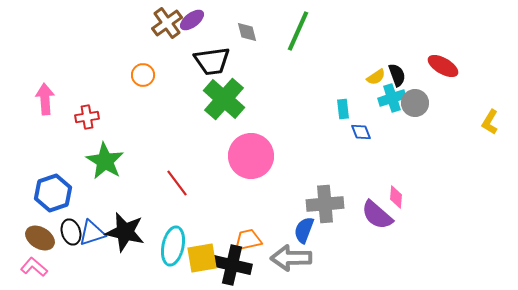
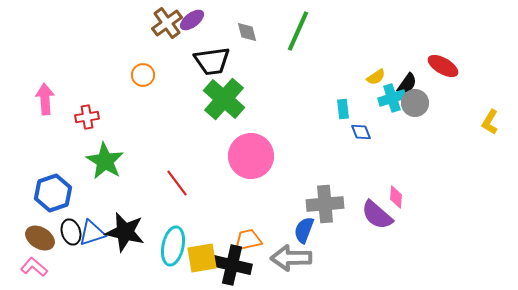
black semicircle: moved 10 px right, 9 px down; rotated 55 degrees clockwise
